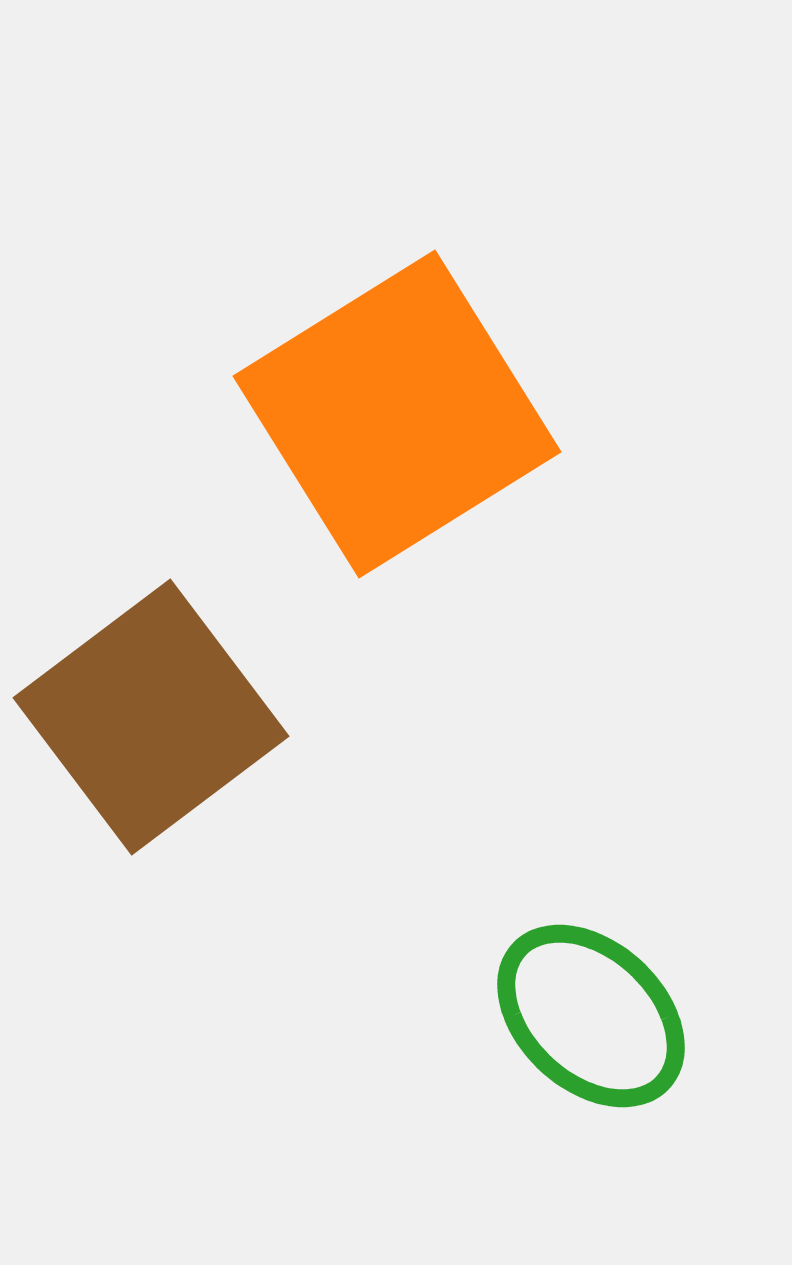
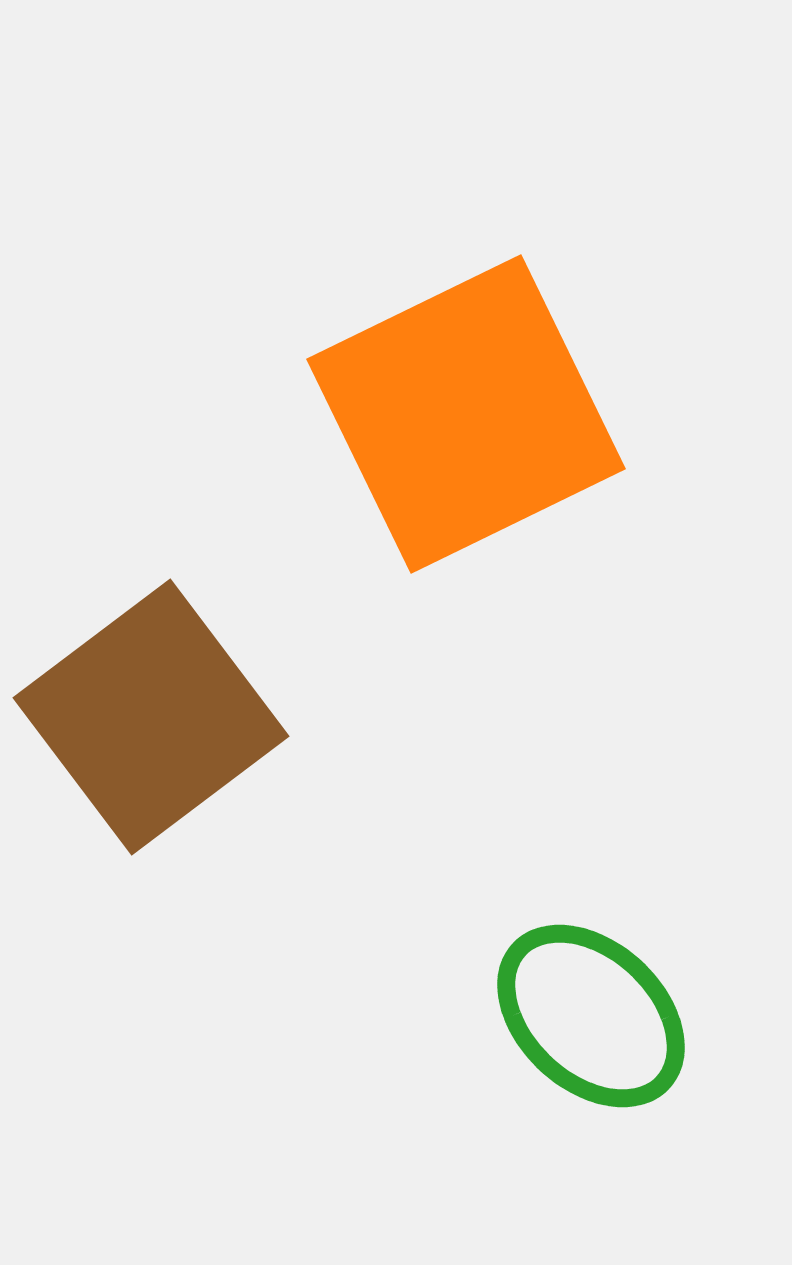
orange square: moved 69 px right; rotated 6 degrees clockwise
